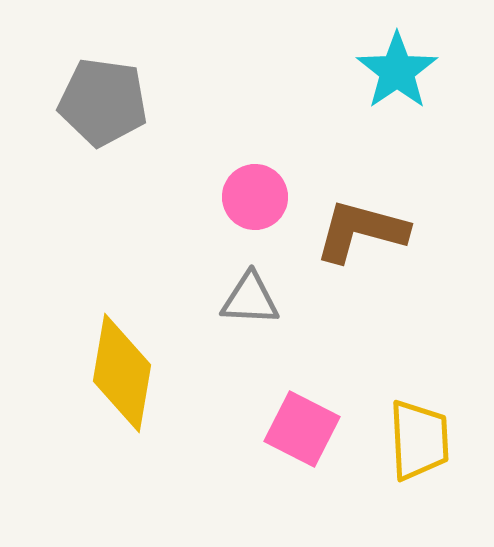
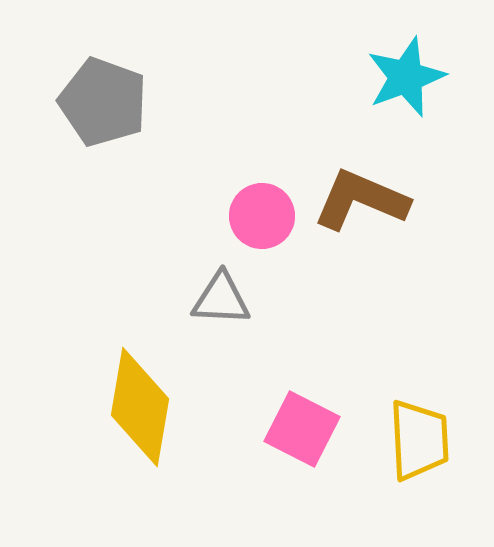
cyan star: moved 9 px right, 6 px down; rotated 14 degrees clockwise
gray pentagon: rotated 12 degrees clockwise
pink circle: moved 7 px right, 19 px down
brown L-shape: moved 31 px up; rotated 8 degrees clockwise
gray triangle: moved 29 px left
yellow diamond: moved 18 px right, 34 px down
